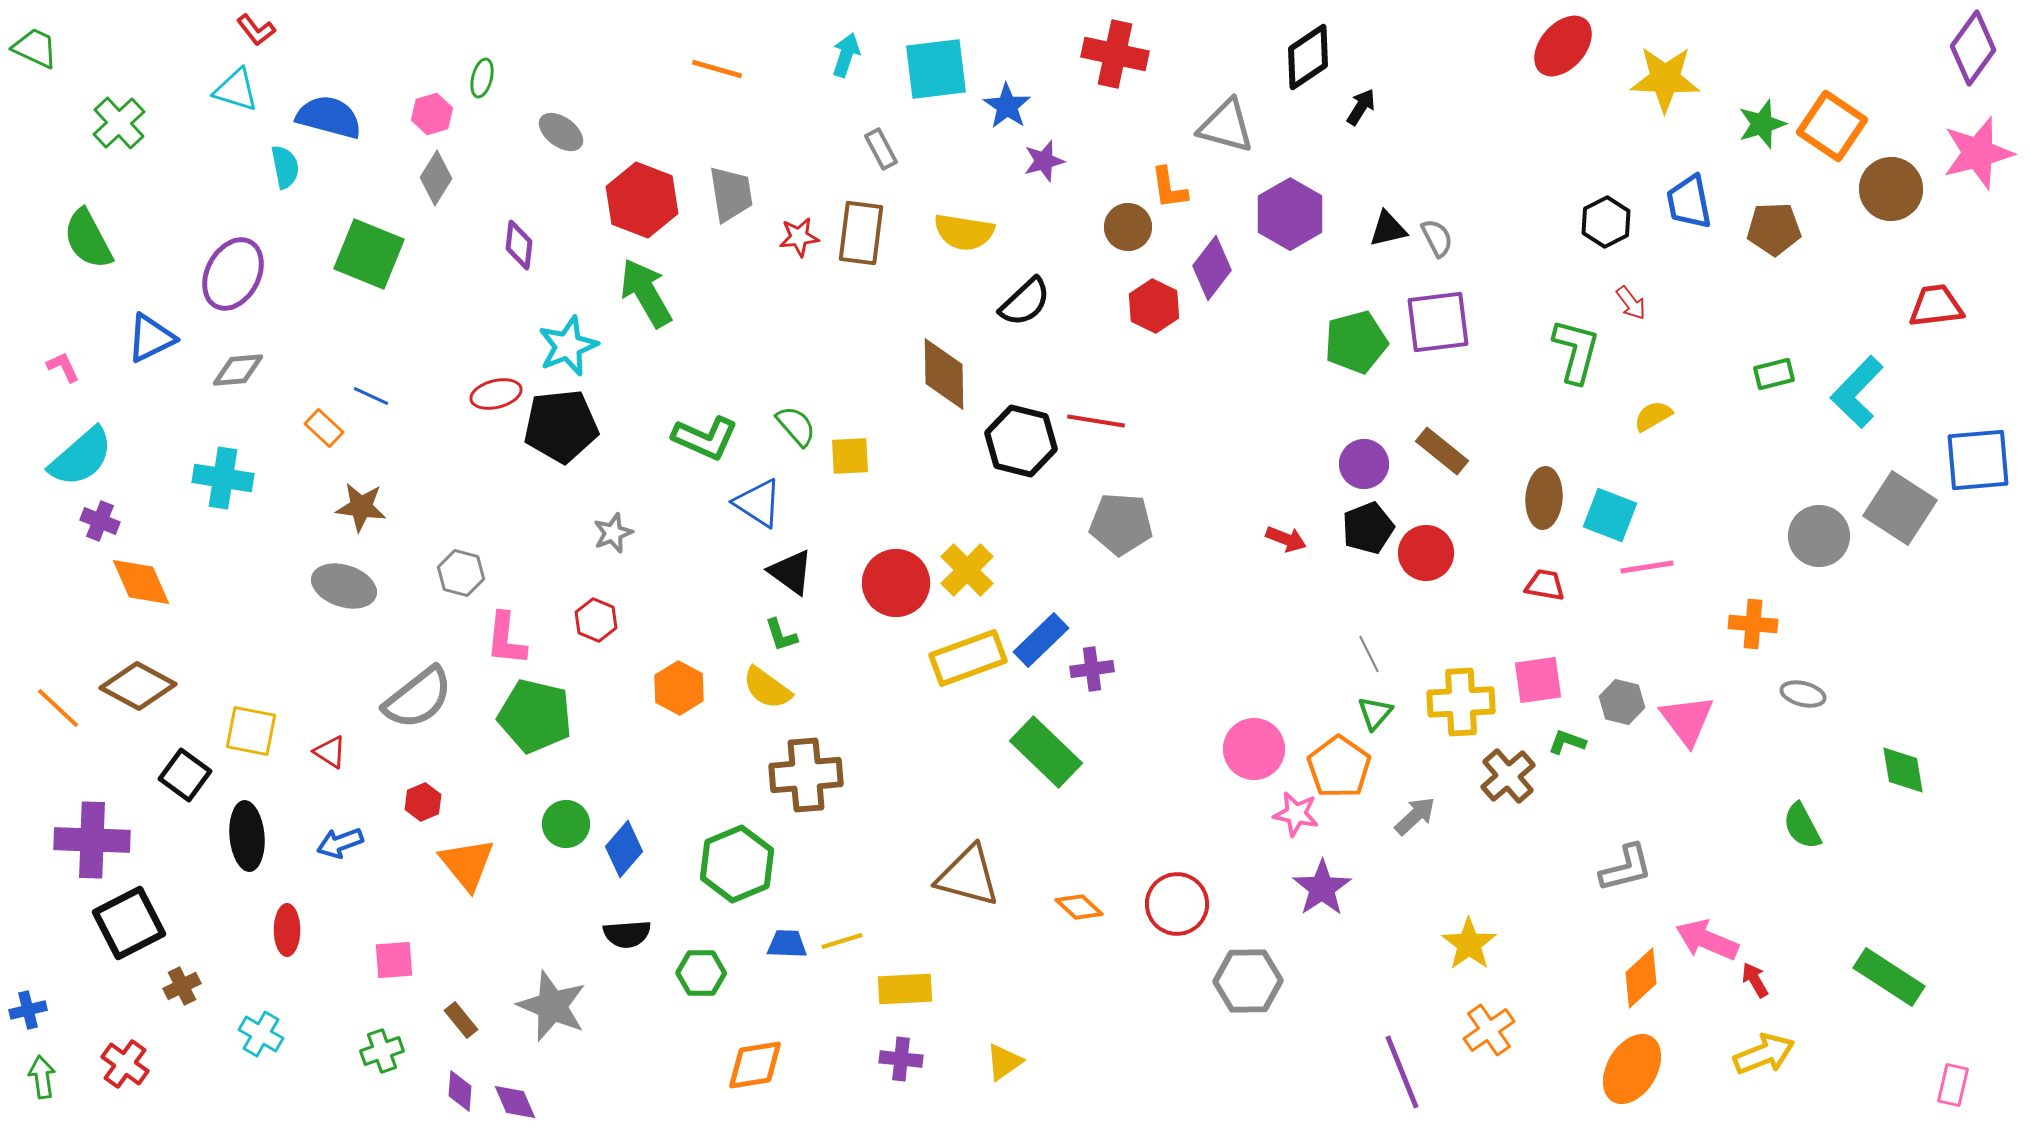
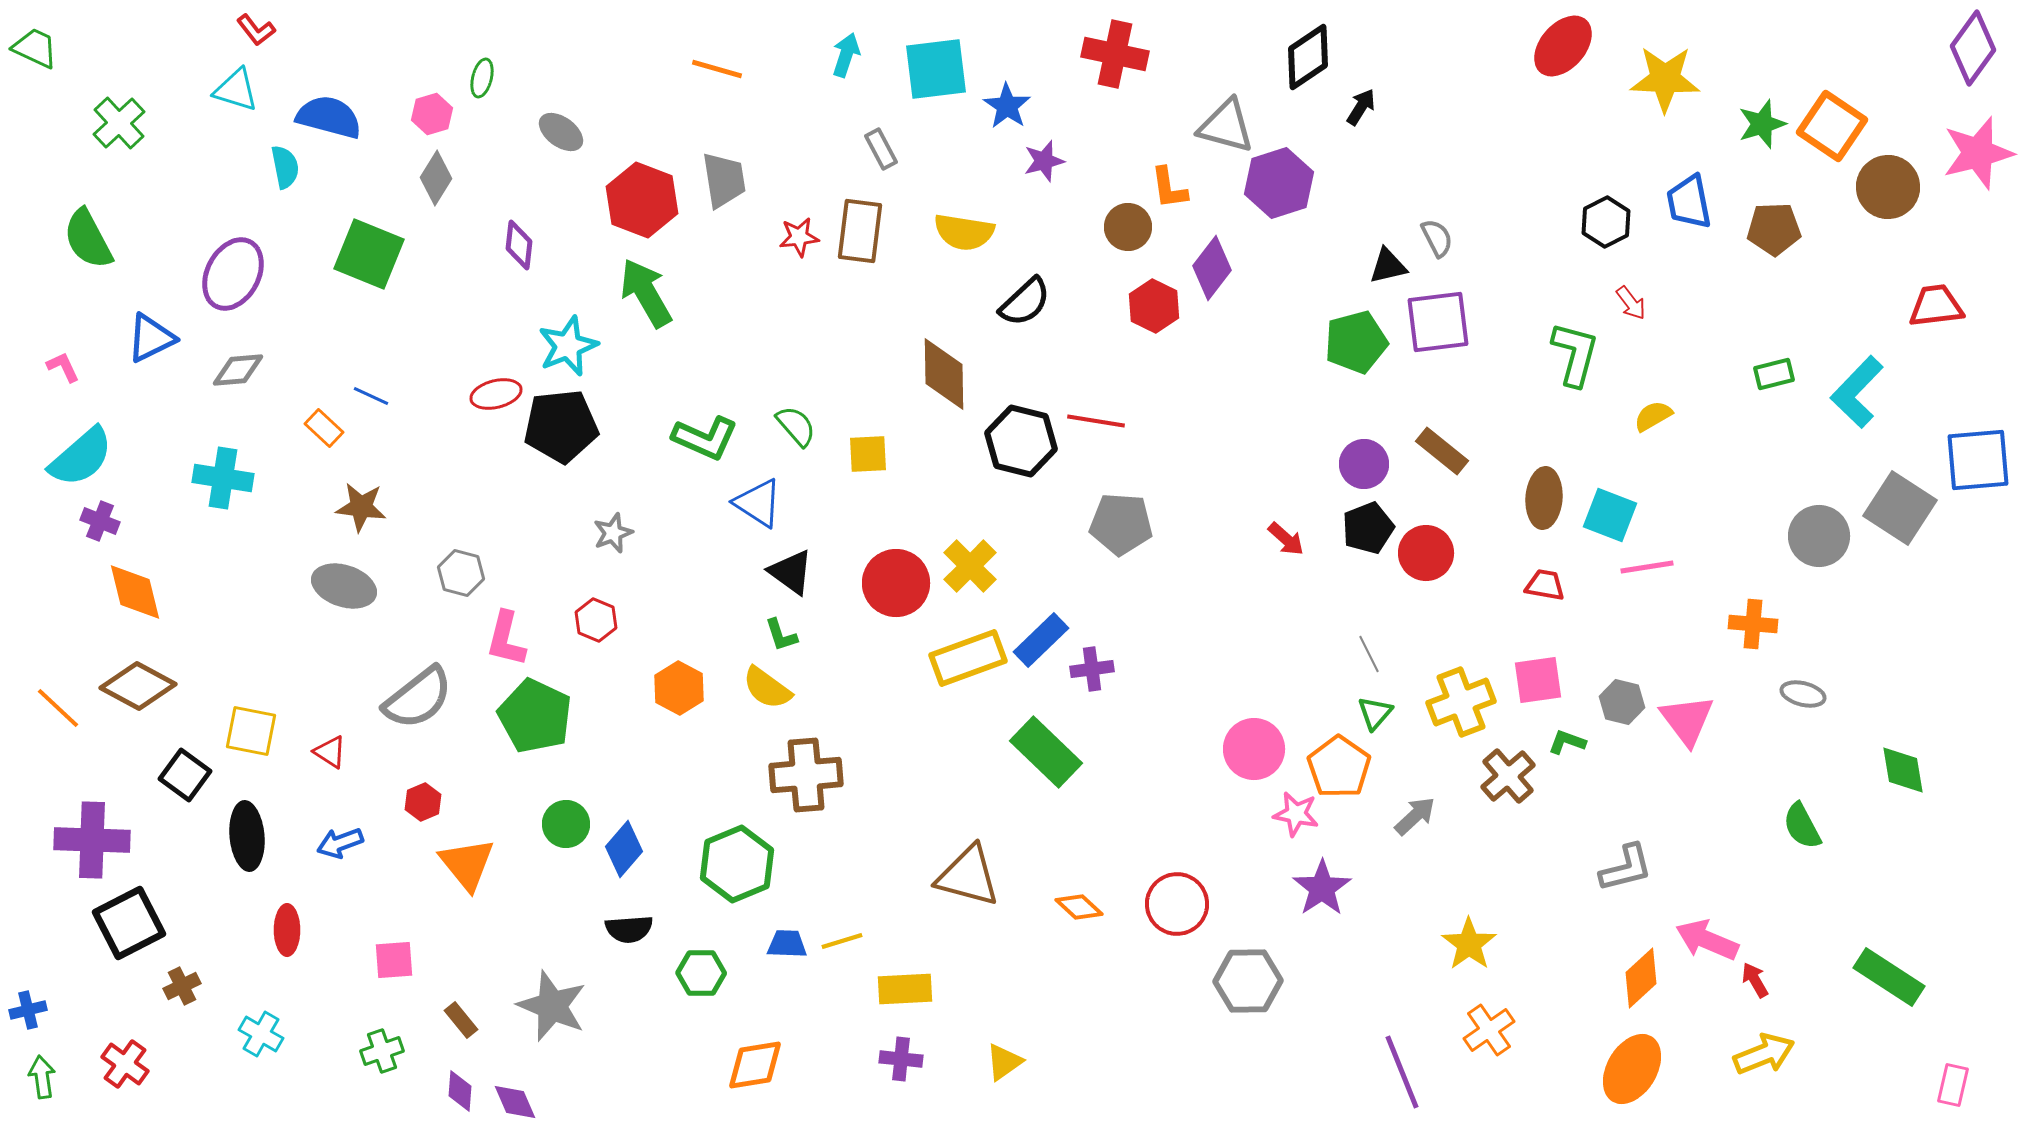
brown circle at (1891, 189): moved 3 px left, 2 px up
gray trapezoid at (731, 194): moved 7 px left, 14 px up
purple hexagon at (1290, 214): moved 11 px left, 31 px up; rotated 12 degrees clockwise
black triangle at (1388, 229): moved 37 px down
brown rectangle at (861, 233): moved 1 px left, 2 px up
green L-shape at (1576, 351): moved 1 px left, 3 px down
yellow square at (850, 456): moved 18 px right, 2 px up
red arrow at (1286, 539): rotated 21 degrees clockwise
yellow cross at (967, 570): moved 3 px right, 4 px up
orange diamond at (141, 582): moved 6 px left, 10 px down; rotated 10 degrees clockwise
pink L-shape at (506, 639): rotated 8 degrees clockwise
yellow cross at (1461, 702): rotated 18 degrees counterclockwise
green pentagon at (535, 716): rotated 12 degrees clockwise
black semicircle at (627, 934): moved 2 px right, 5 px up
